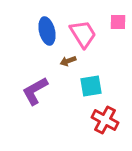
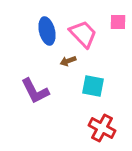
pink trapezoid: rotated 12 degrees counterclockwise
cyan square: moved 2 px right; rotated 20 degrees clockwise
purple L-shape: rotated 88 degrees counterclockwise
red cross: moved 3 px left, 8 px down
